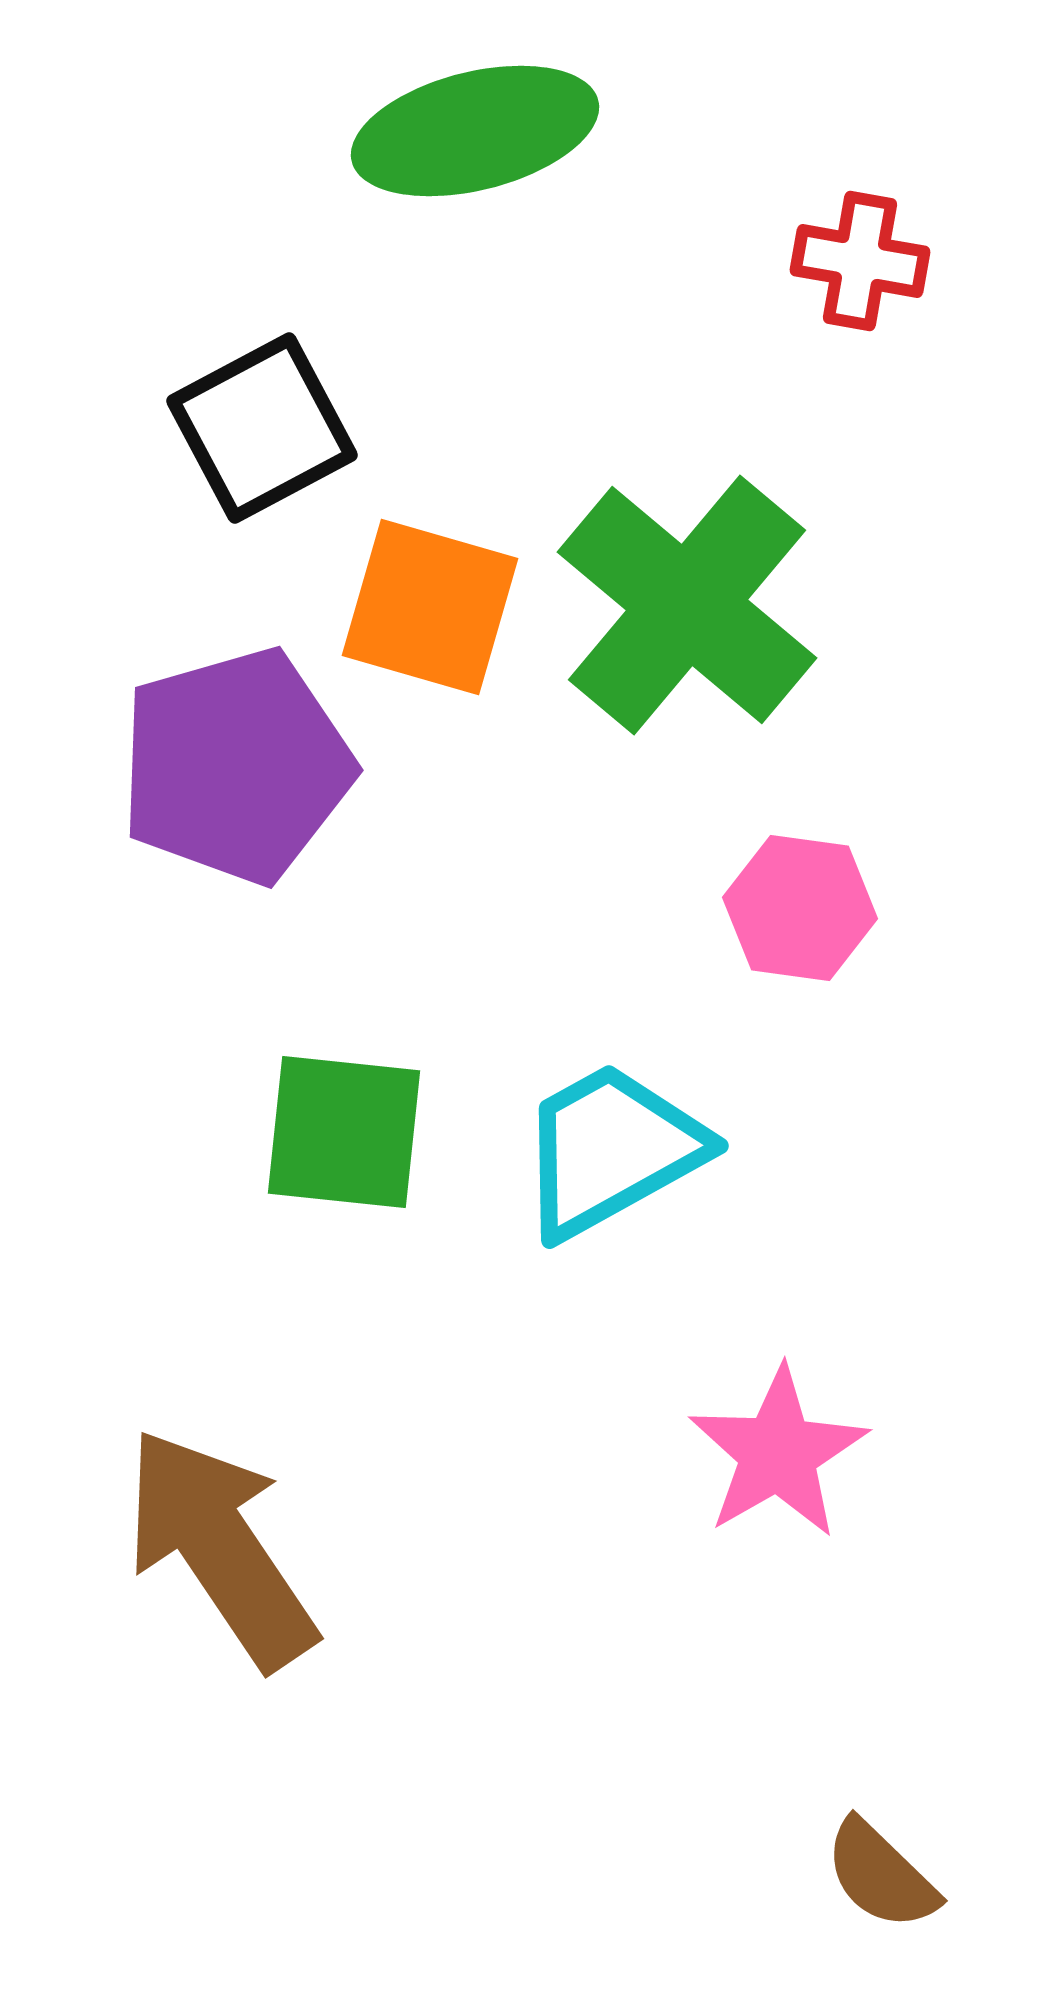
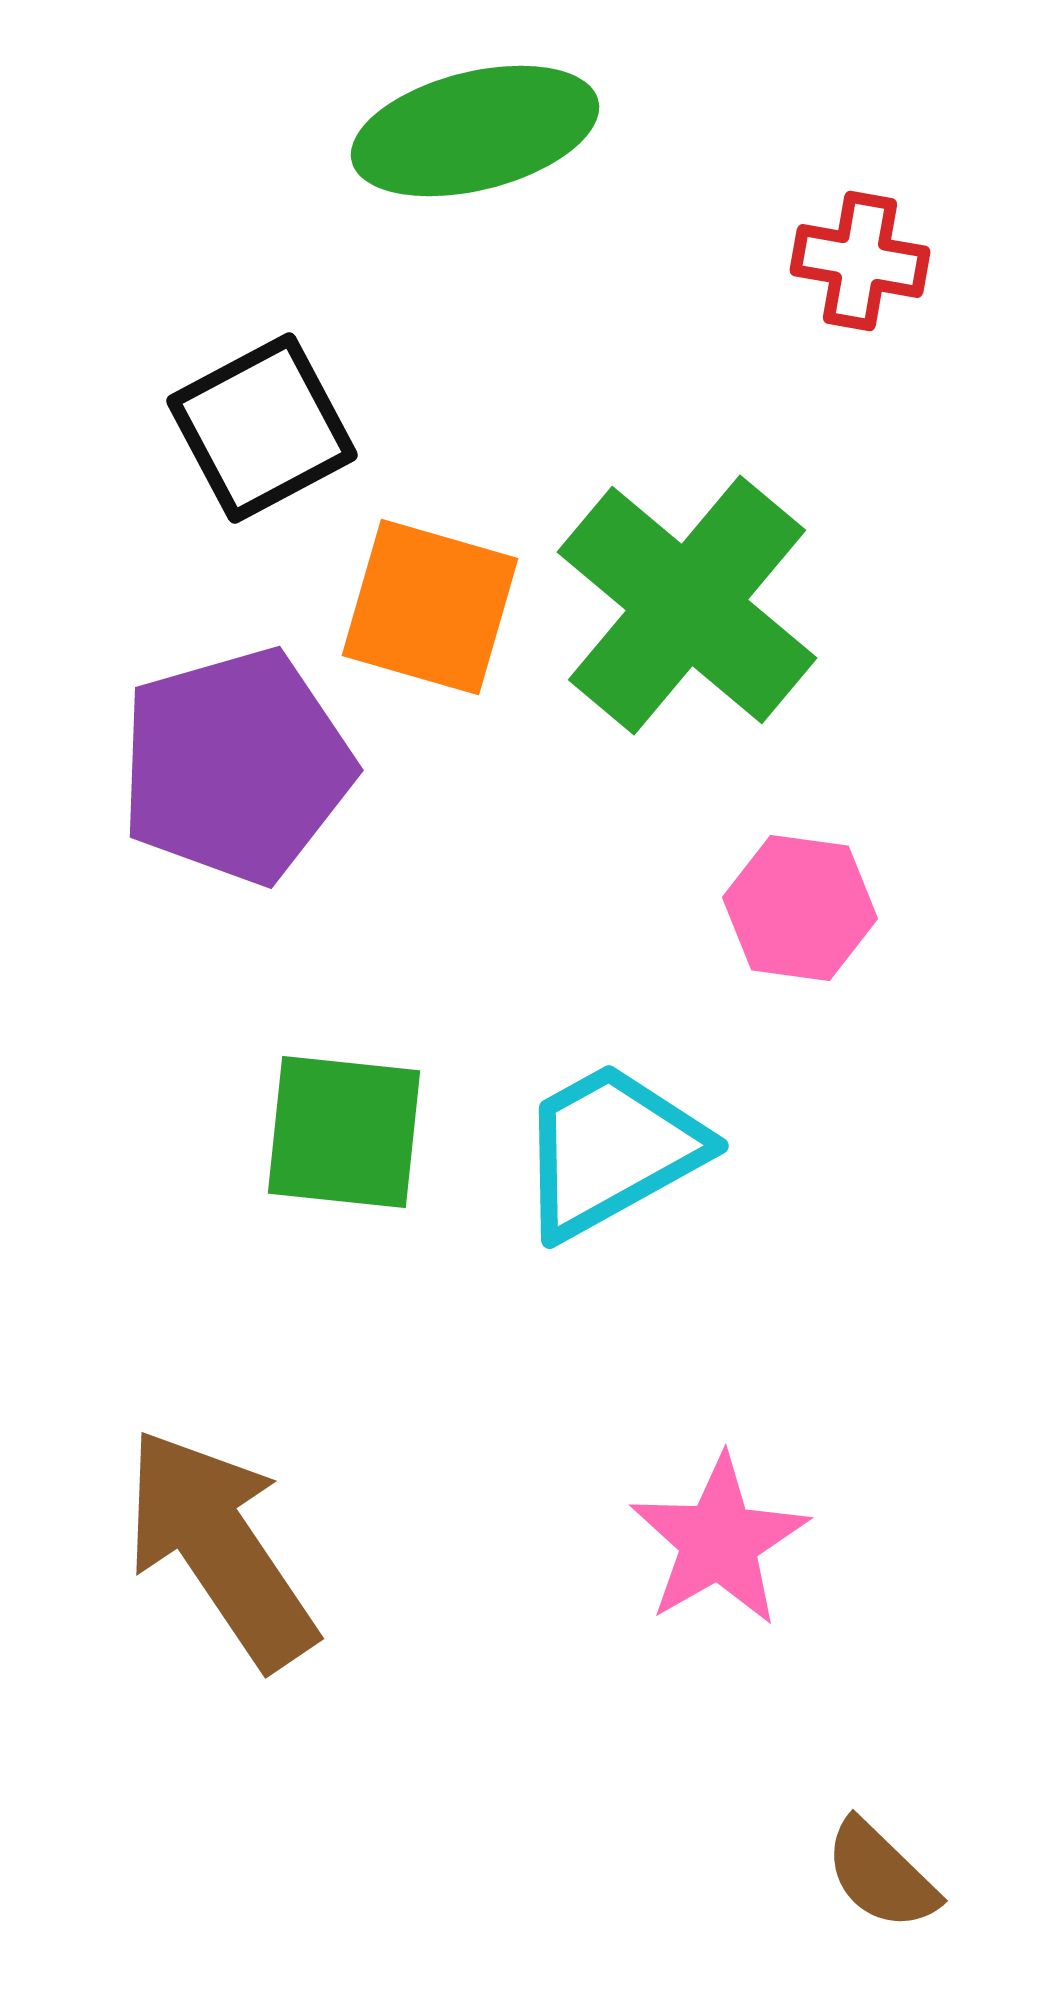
pink star: moved 59 px left, 88 px down
